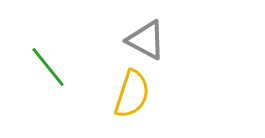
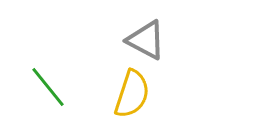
green line: moved 20 px down
